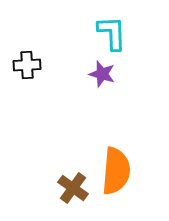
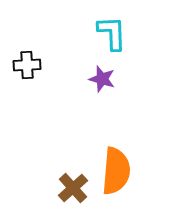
purple star: moved 5 px down
brown cross: rotated 12 degrees clockwise
